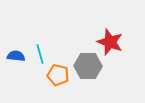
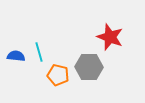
red star: moved 5 px up
cyan line: moved 1 px left, 2 px up
gray hexagon: moved 1 px right, 1 px down
